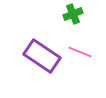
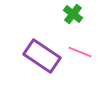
green cross: rotated 30 degrees counterclockwise
